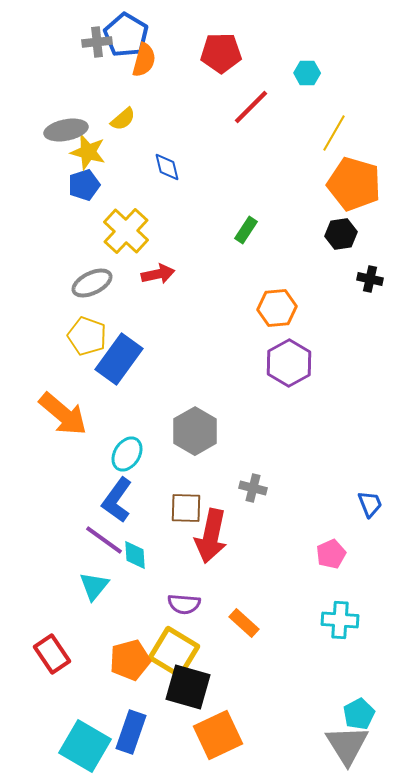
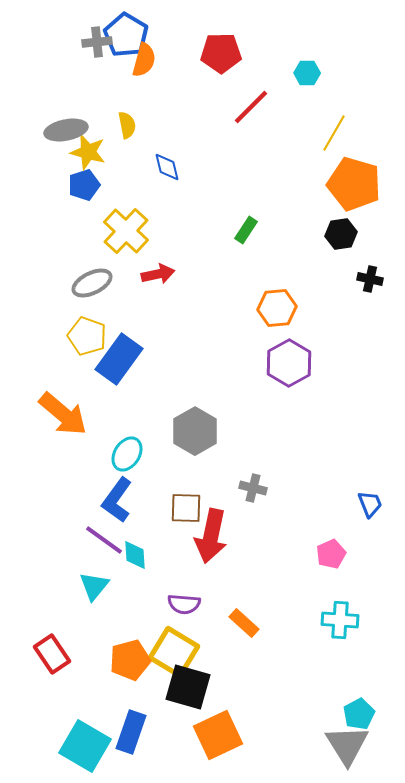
yellow semicircle at (123, 119): moved 4 px right, 6 px down; rotated 60 degrees counterclockwise
